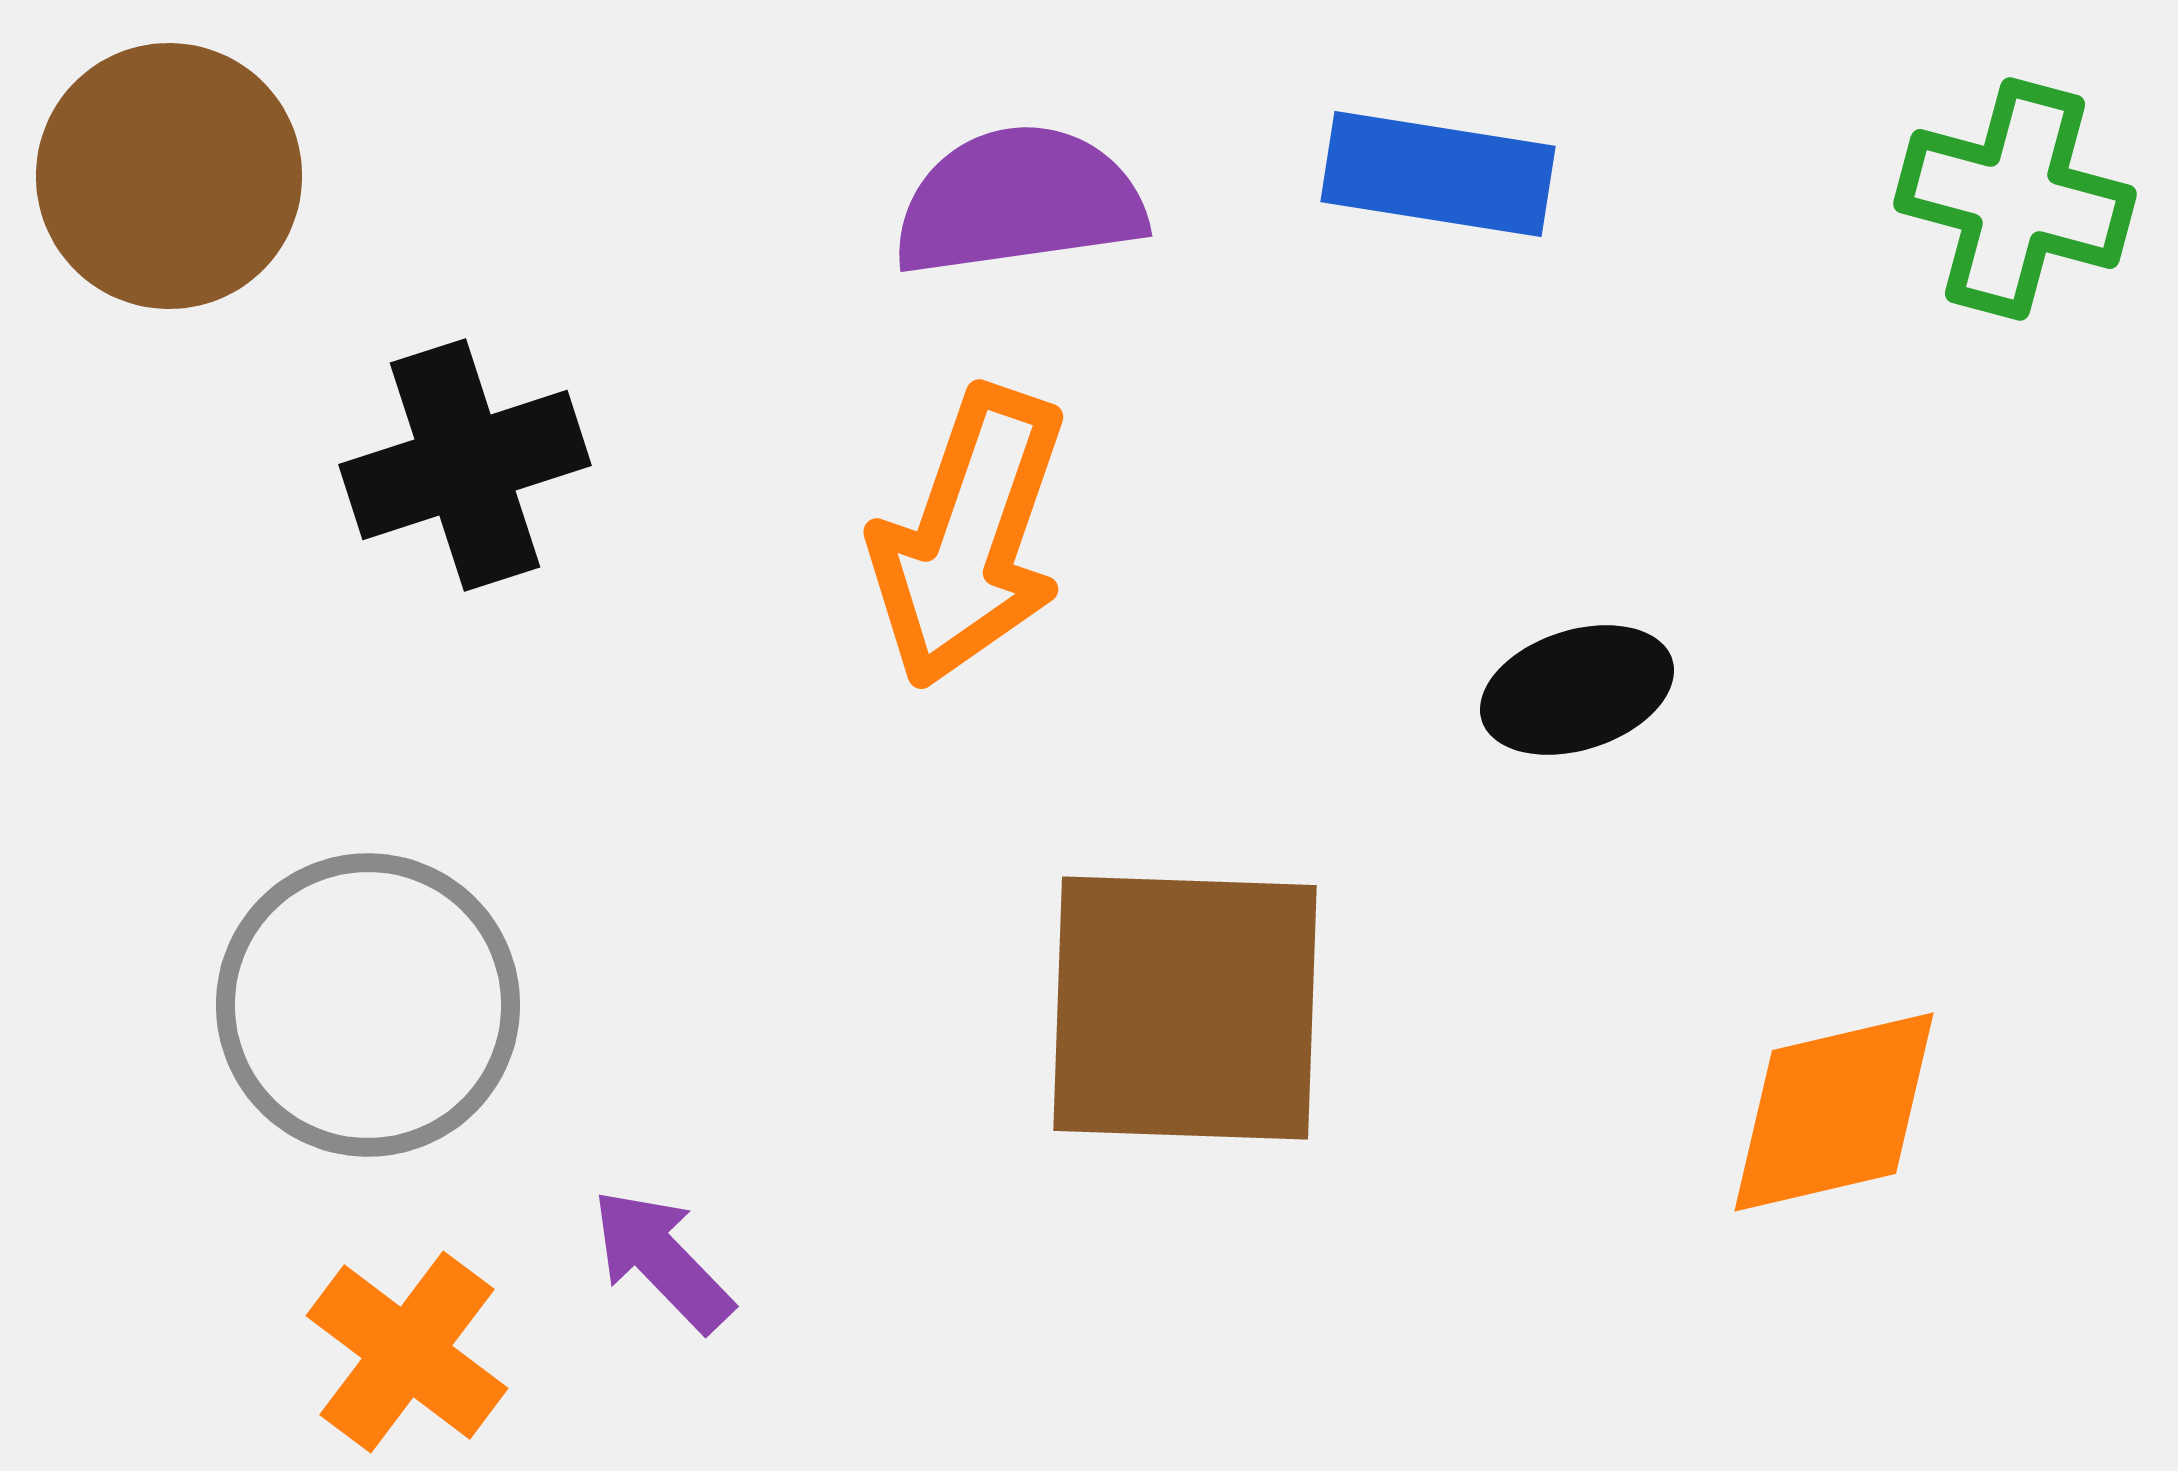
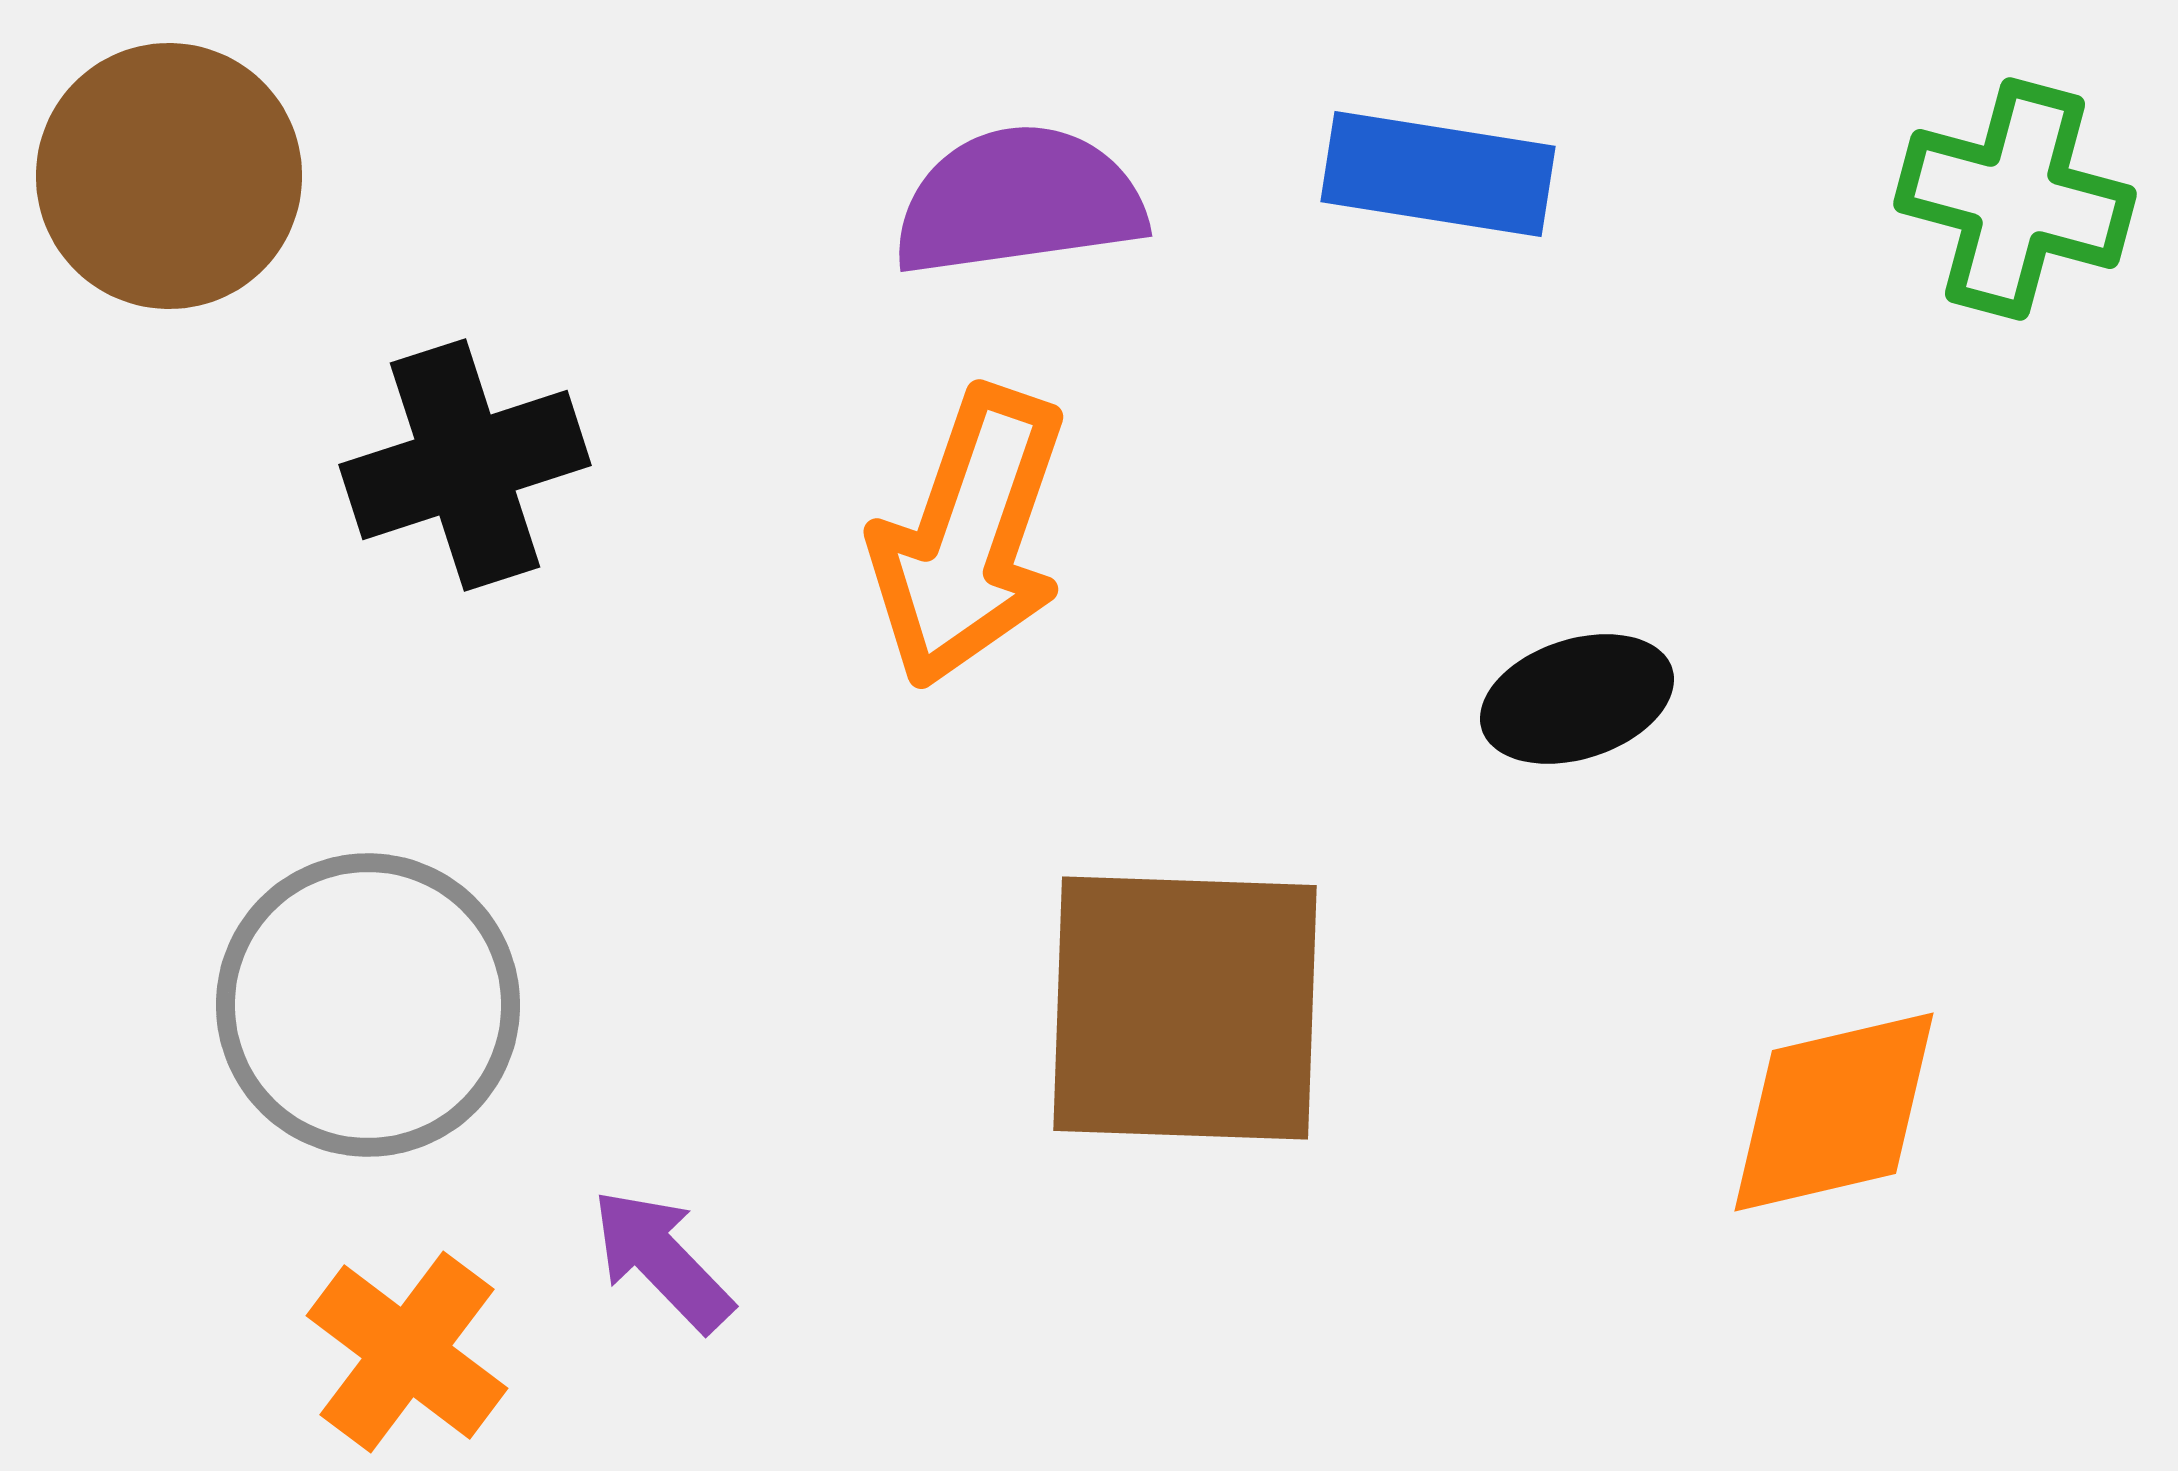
black ellipse: moved 9 px down
